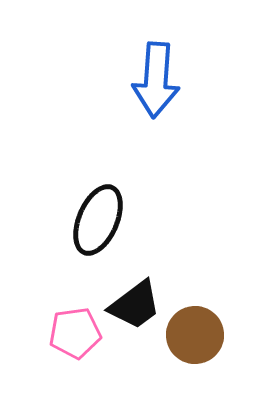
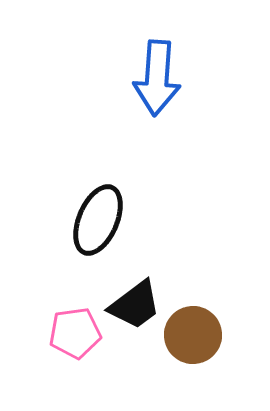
blue arrow: moved 1 px right, 2 px up
brown circle: moved 2 px left
